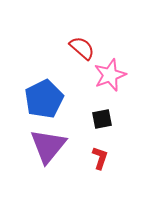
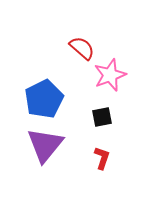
black square: moved 2 px up
purple triangle: moved 3 px left, 1 px up
red L-shape: moved 2 px right
